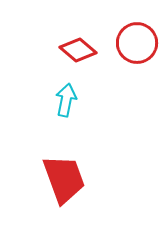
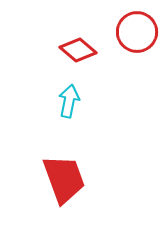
red circle: moved 11 px up
cyan arrow: moved 3 px right, 1 px down
